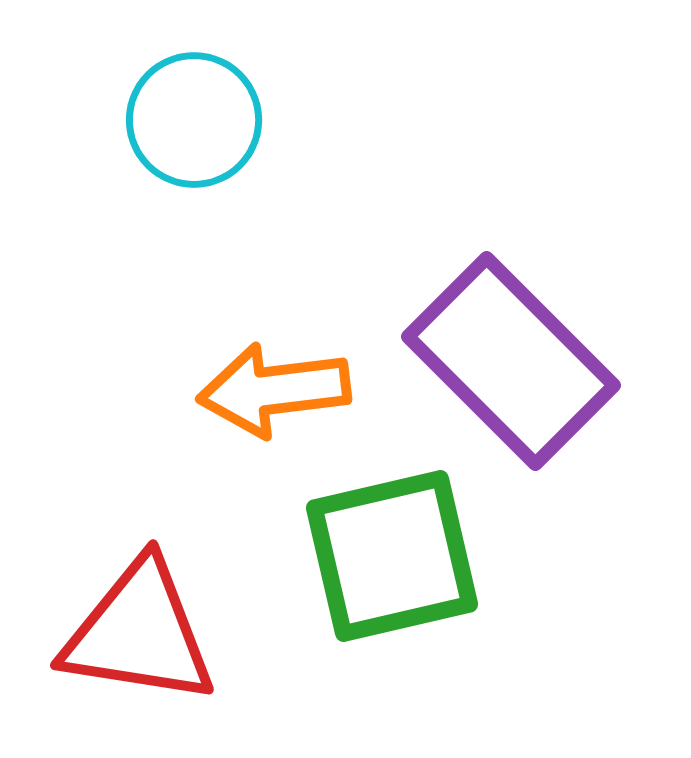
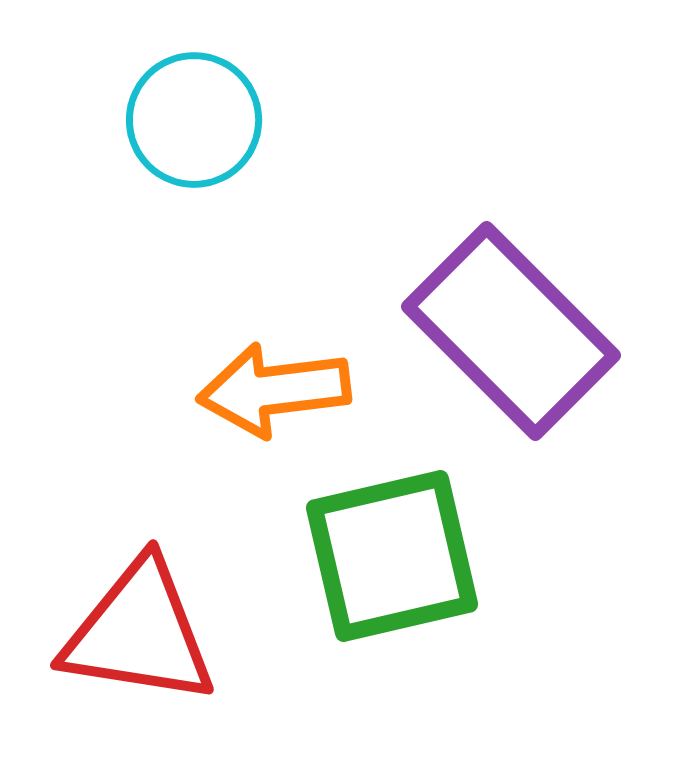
purple rectangle: moved 30 px up
